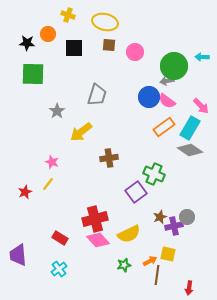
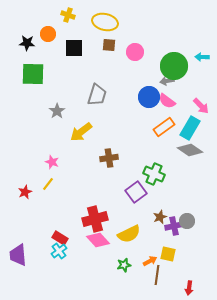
gray circle: moved 4 px down
cyan cross: moved 18 px up
